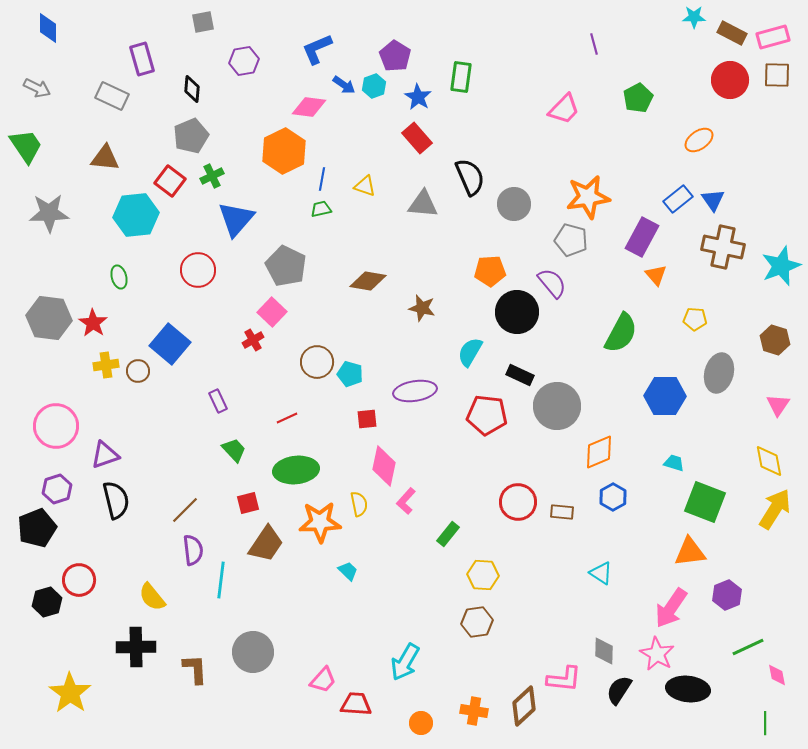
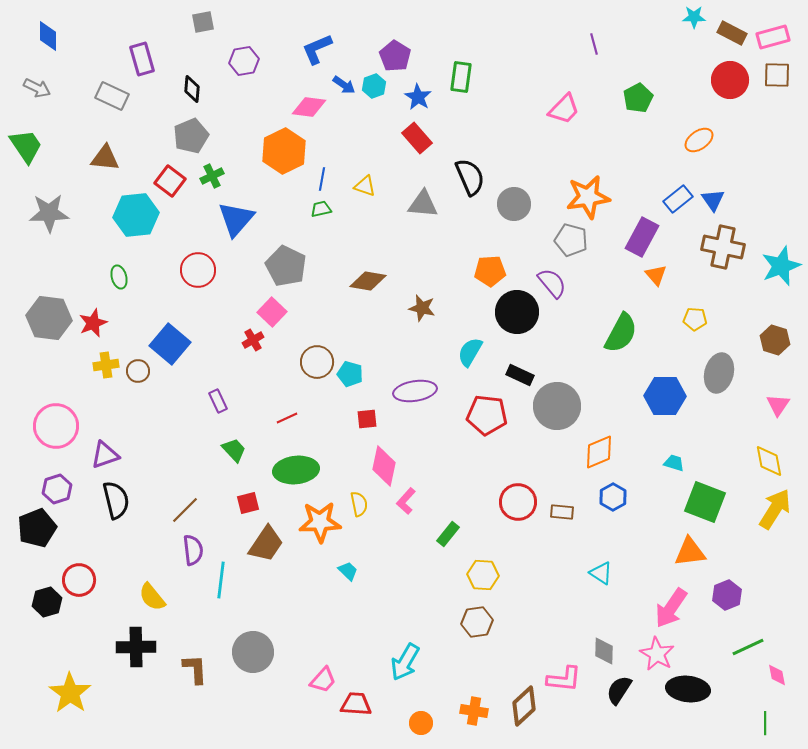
blue diamond at (48, 28): moved 8 px down
red star at (93, 323): rotated 16 degrees clockwise
